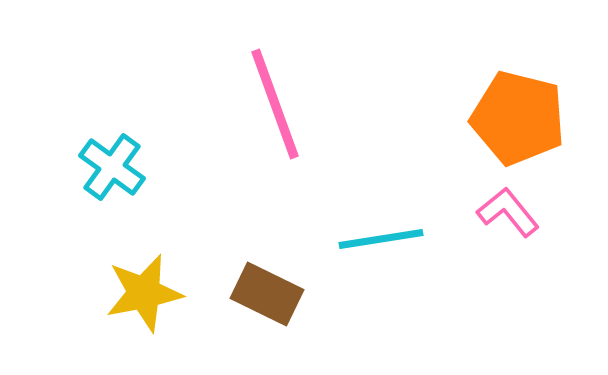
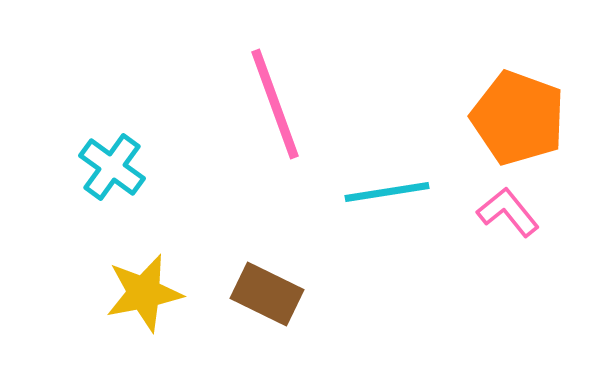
orange pentagon: rotated 6 degrees clockwise
cyan line: moved 6 px right, 47 px up
